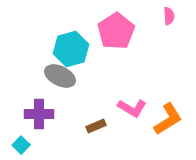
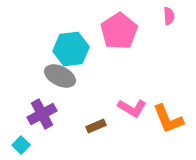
pink pentagon: moved 3 px right
cyan hexagon: rotated 8 degrees clockwise
purple cross: moved 3 px right; rotated 28 degrees counterclockwise
orange L-shape: rotated 100 degrees clockwise
